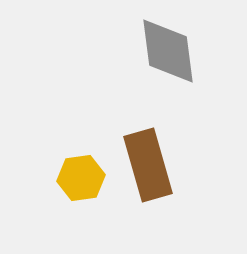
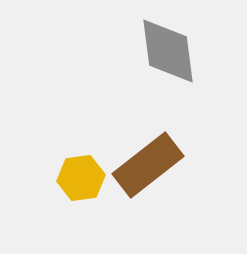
brown rectangle: rotated 68 degrees clockwise
